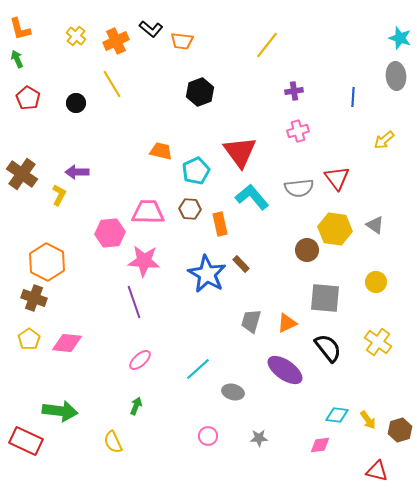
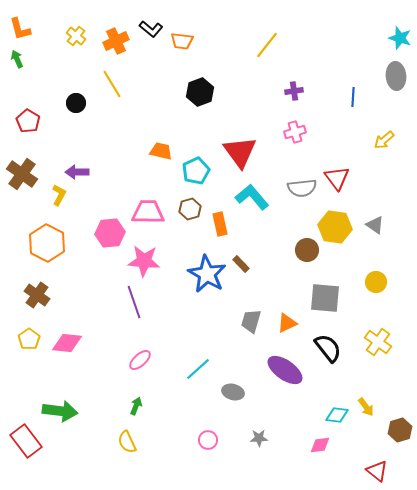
red pentagon at (28, 98): moved 23 px down
pink cross at (298, 131): moved 3 px left, 1 px down
gray semicircle at (299, 188): moved 3 px right
brown hexagon at (190, 209): rotated 20 degrees counterclockwise
yellow hexagon at (335, 229): moved 2 px up
orange hexagon at (47, 262): moved 19 px up
brown cross at (34, 298): moved 3 px right, 3 px up; rotated 15 degrees clockwise
yellow arrow at (368, 420): moved 2 px left, 13 px up
pink circle at (208, 436): moved 4 px down
red rectangle at (26, 441): rotated 28 degrees clockwise
yellow semicircle at (113, 442): moved 14 px right
red triangle at (377, 471): rotated 25 degrees clockwise
